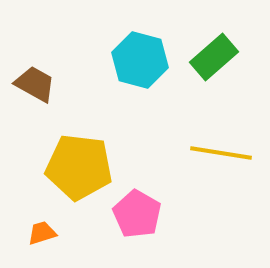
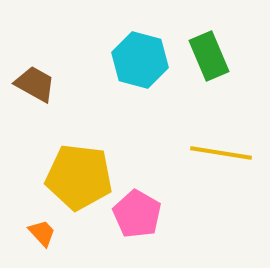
green rectangle: moved 5 px left, 1 px up; rotated 72 degrees counterclockwise
yellow pentagon: moved 10 px down
orange trapezoid: rotated 64 degrees clockwise
